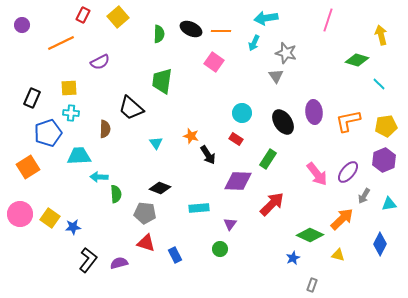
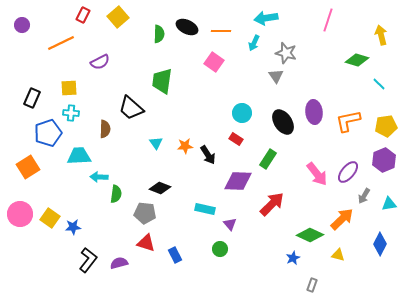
black ellipse at (191, 29): moved 4 px left, 2 px up
orange star at (191, 136): moved 6 px left, 10 px down; rotated 21 degrees counterclockwise
green semicircle at (116, 194): rotated 12 degrees clockwise
cyan rectangle at (199, 208): moved 6 px right, 1 px down; rotated 18 degrees clockwise
purple triangle at (230, 224): rotated 16 degrees counterclockwise
